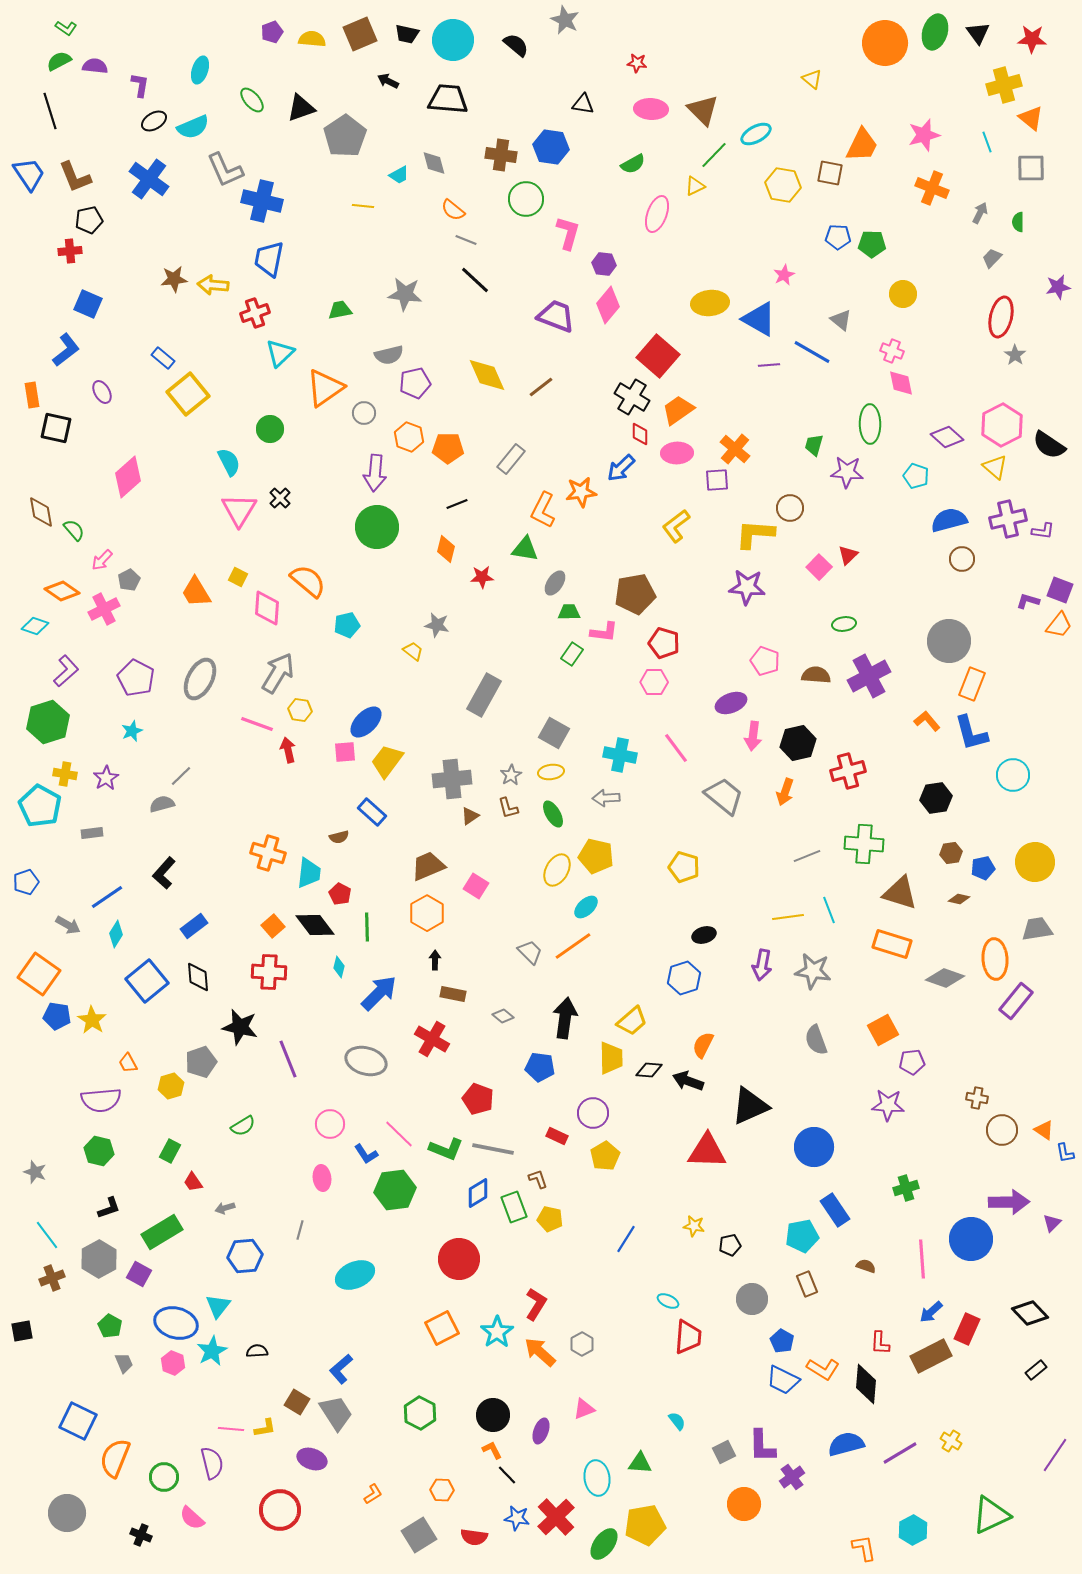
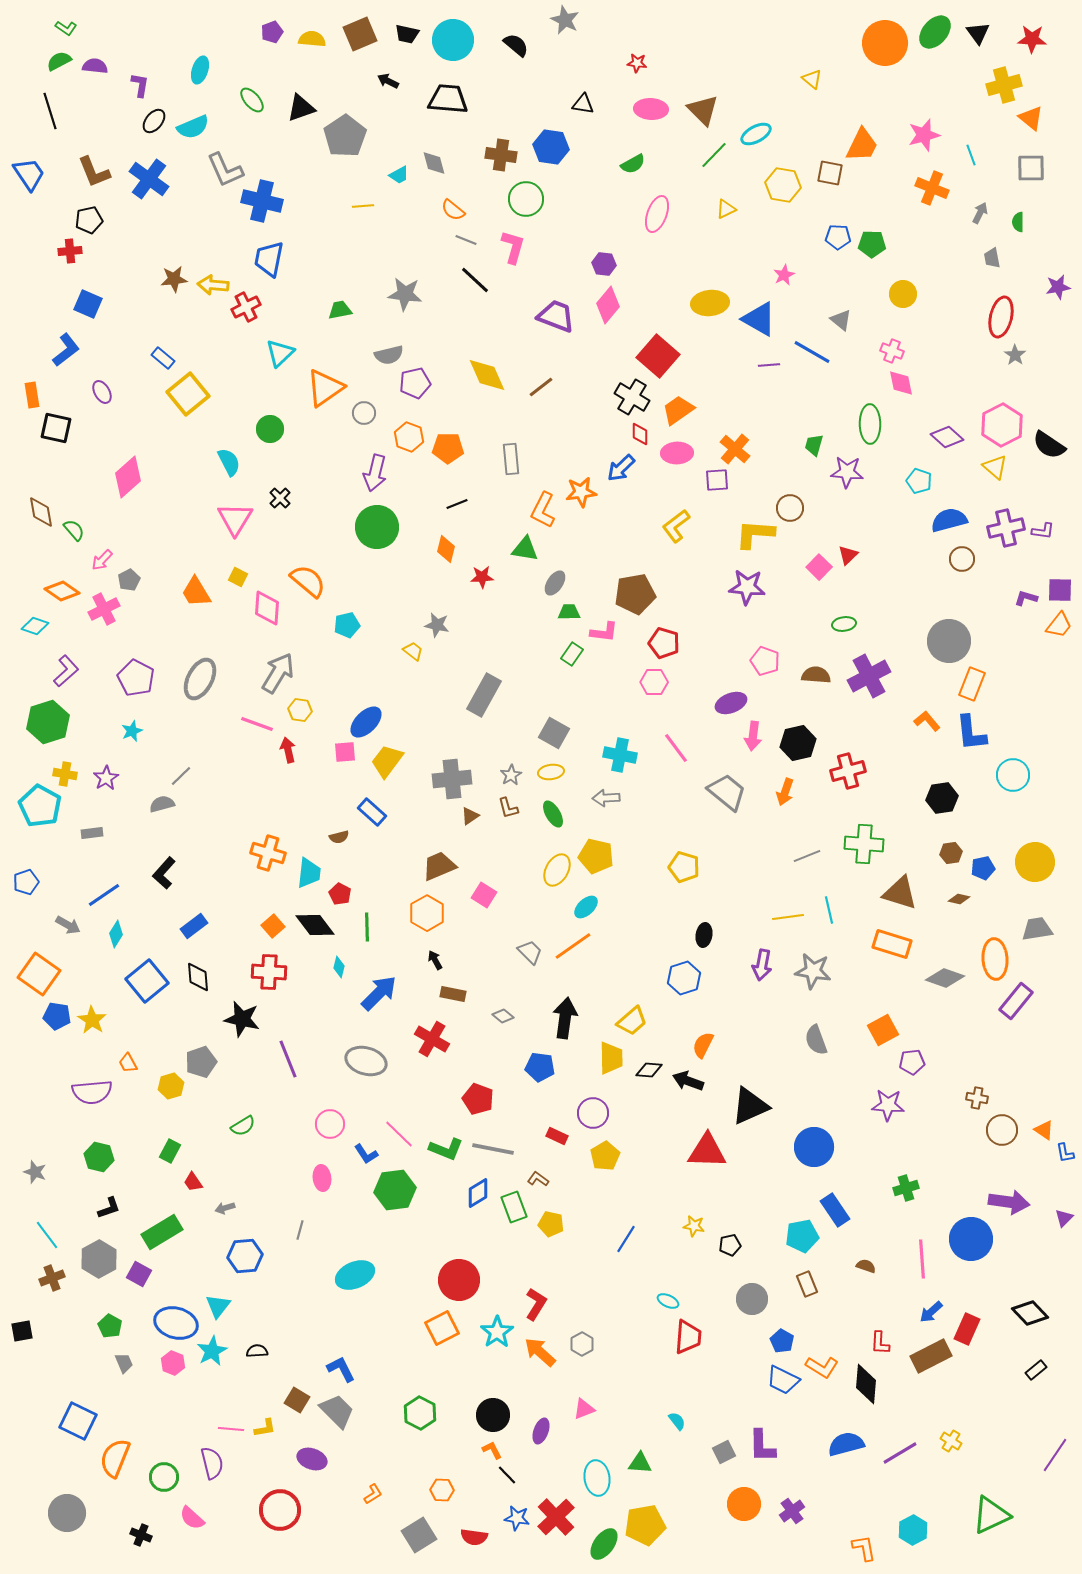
green ellipse at (935, 32): rotated 24 degrees clockwise
black ellipse at (154, 121): rotated 20 degrees counterclockwise
cyan line at (987, 142): moved 16 px left, 13 px down
brown L-shape at (75, 177): moved 19 px right, 5 px up
yellow triangle at (695, 186): moved 31 px right, 23 px down
yellow line at (363, 206): rotated 10 degrees counterclockwise
pink L-shape at (568, 233): moved 55 px left, 14 px down
gray trapezoid at (992, 258): rotated 55 degrees counterclockwise
red cross at (255, 313): moved 9 px left, 6 px up; rotated 8 degrees counterclockwise
gray rectangle at (511, 459): rotated 44 degrees counterclockwise
purple arrow at (375, 473): rotated 9 degrees clockwise
cyan pentagon at (916, 476): moved 3 px right, 5 px down
pink triangle at (239, 510): moved 4 px left, 9 px down
purple cross at (1008, 519): moved 2 px left, 9 px down
purple square at (1060, 590): rotated 20 degrees counterclockwise
purple L-shape at (1028, 601): moved 2 px left, 3 px up
blue L-shape at (971, 733): rotated 9 degrees clockwise
gray trapezoid at (724, 796): moved 3 px right, 4 px up
black hexagon at (936, 798): moved 6 px right
brown trapezoid at (428, 866): moved 11 px right
pink square at (476, 886): moved 8 px right, 9 px down
blue line at (107, 897): moved 3 px left, 2 px up
cyan line at (829, 910): rotated 8 degrees clockwise
black ellipse at (704, 935): rotated 65 degrees counterclockwise
black arrow at (435, 960): rotated 30 degrees counterclockwise
black star at (240, 1027): moved 2 px right, 8 px up
purple semicircle at (101, 1100): moved 9 px left, 8 px up
green hexagon at (99, 1151): moved 6 px down
brown L-shape at (538, 1179): rotated 35 degrees counterclockwise
purple arrow at (1009, 1202): rotated 9 degrees clockwise
yellow pentagon at (550, 1219): moved 1 px right, 5 px down
purple triangle at (1052, 1223): moved 12 px right, 5 px up
red circle at (459, 1259): moved 21 px down
blue L-shape at (341, 1369): rotated 104 degrees clockwise
orange L-shape at (823, 1369): moved 1 px left, 2 px up
brown square at (297, 1402): moved 2 px up
gray trapezoid at (336, 1413): moved 1 px right, 2 px up; rotated 12 degrees counterclockwise
purple cross at (792, 1477): moved 34 px down
